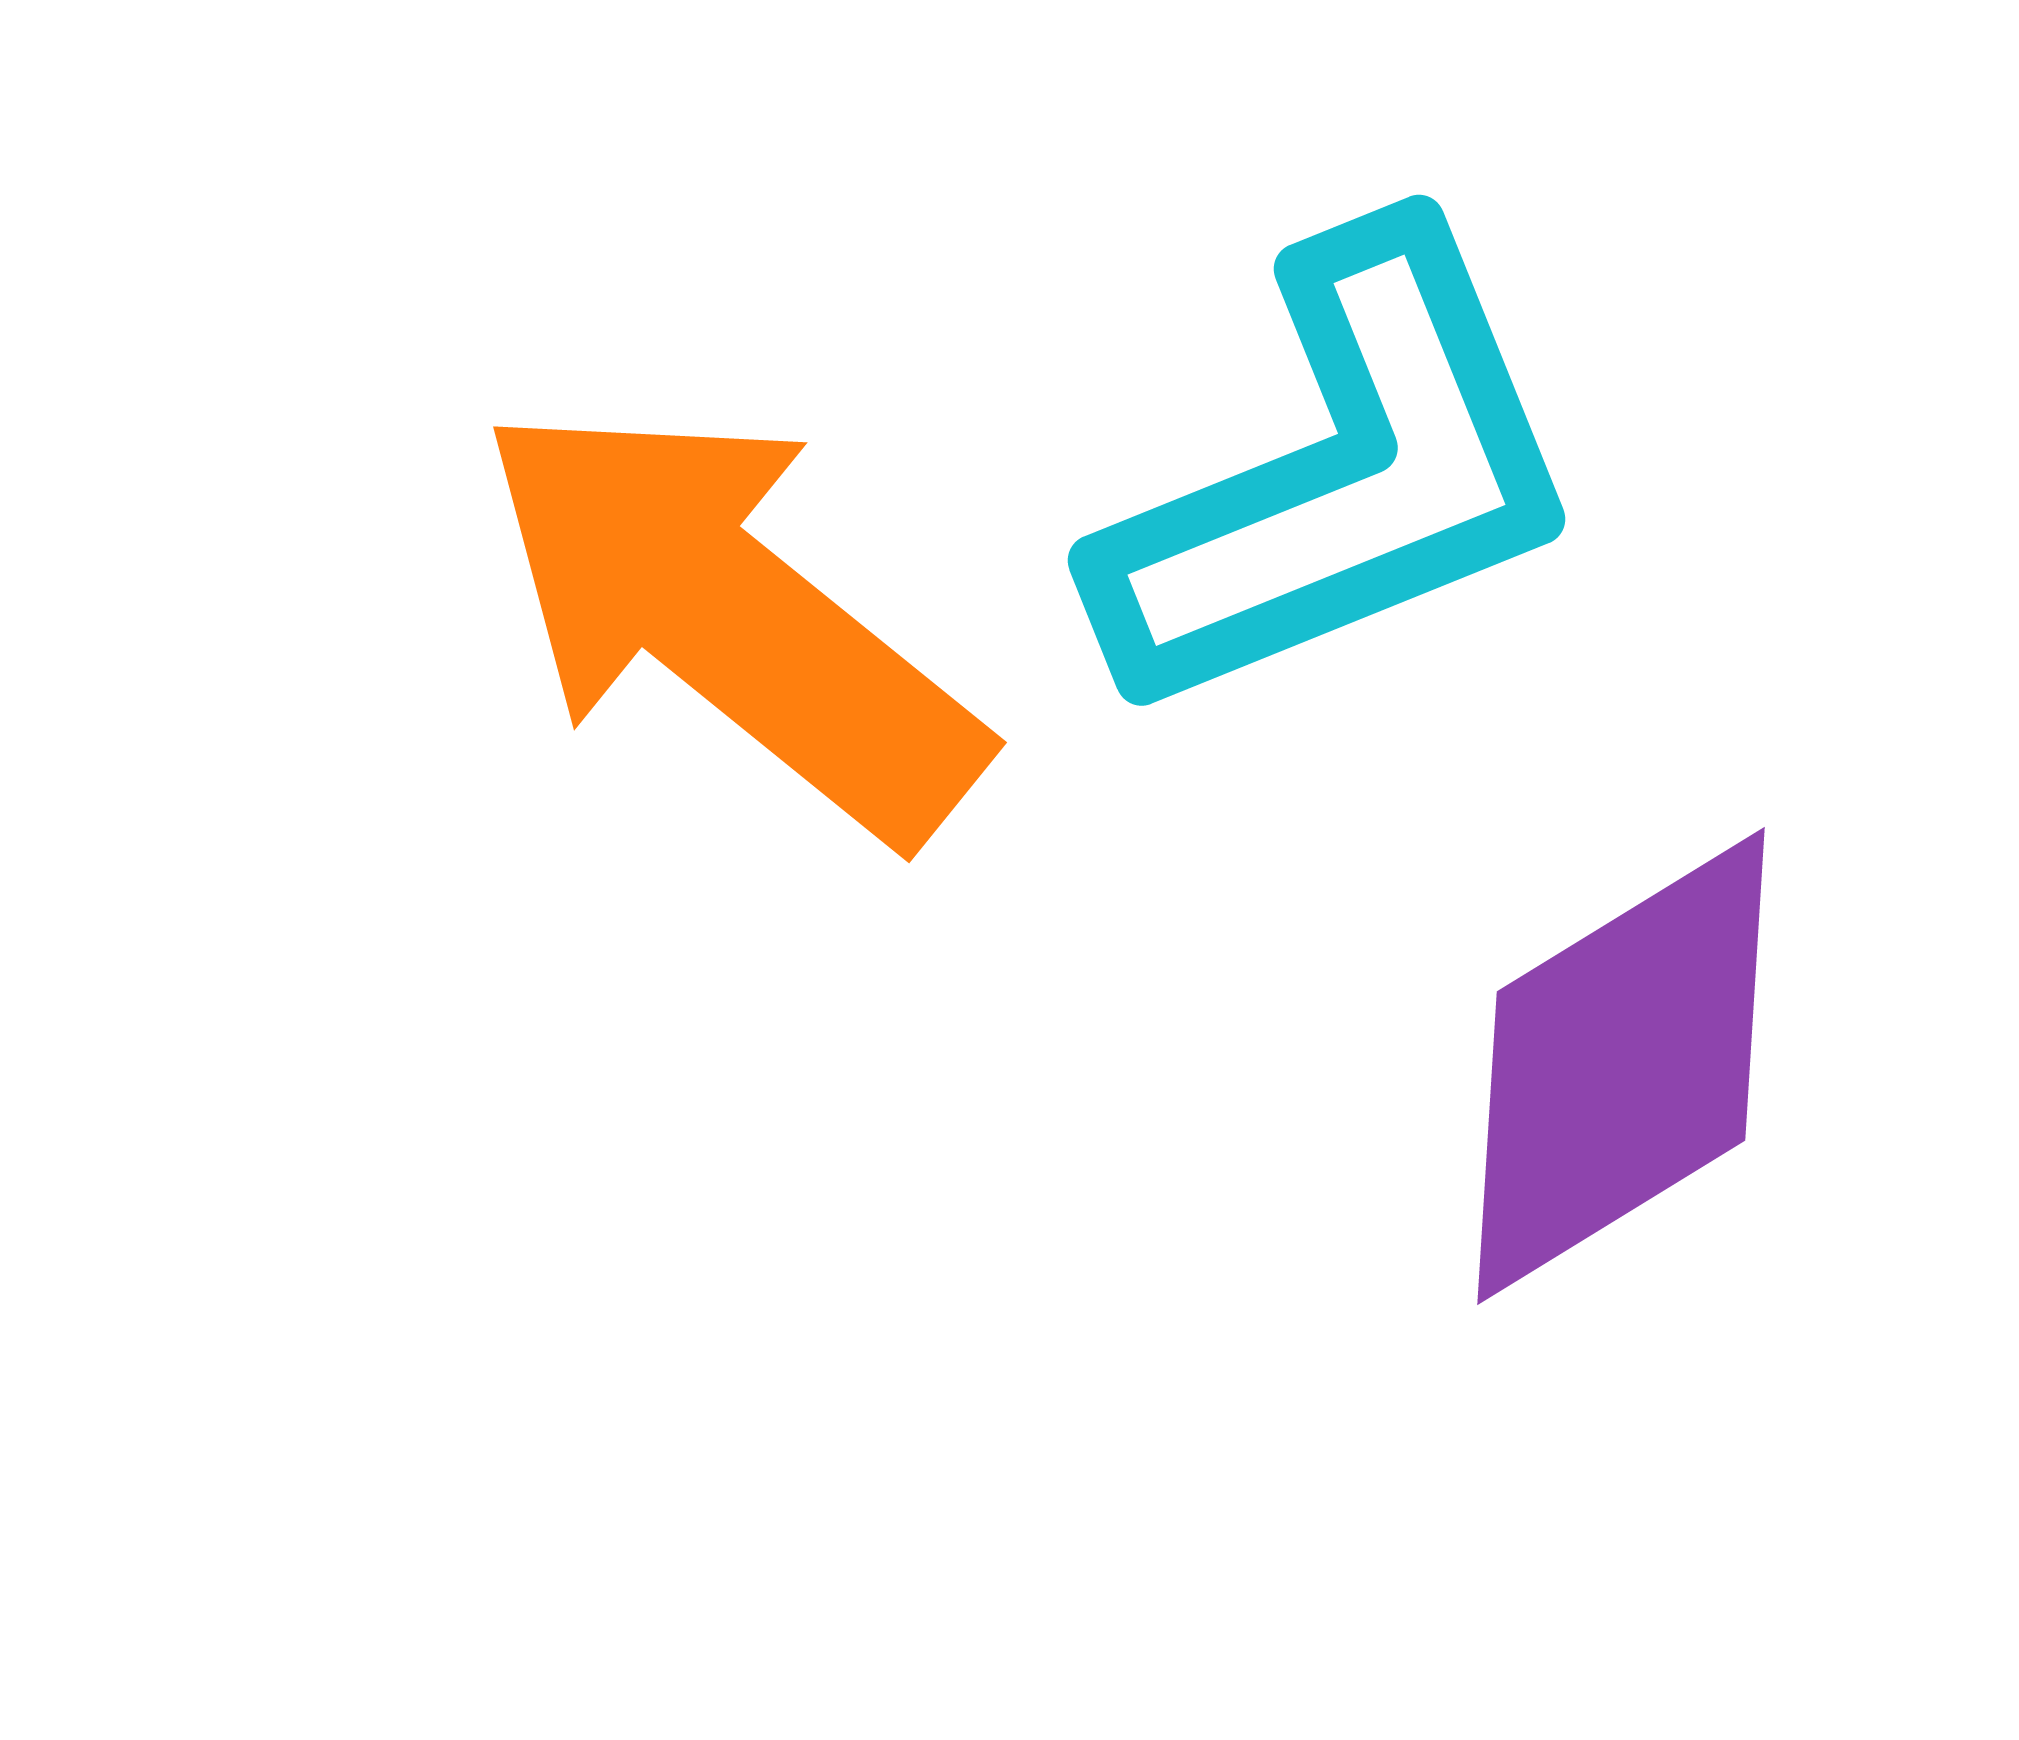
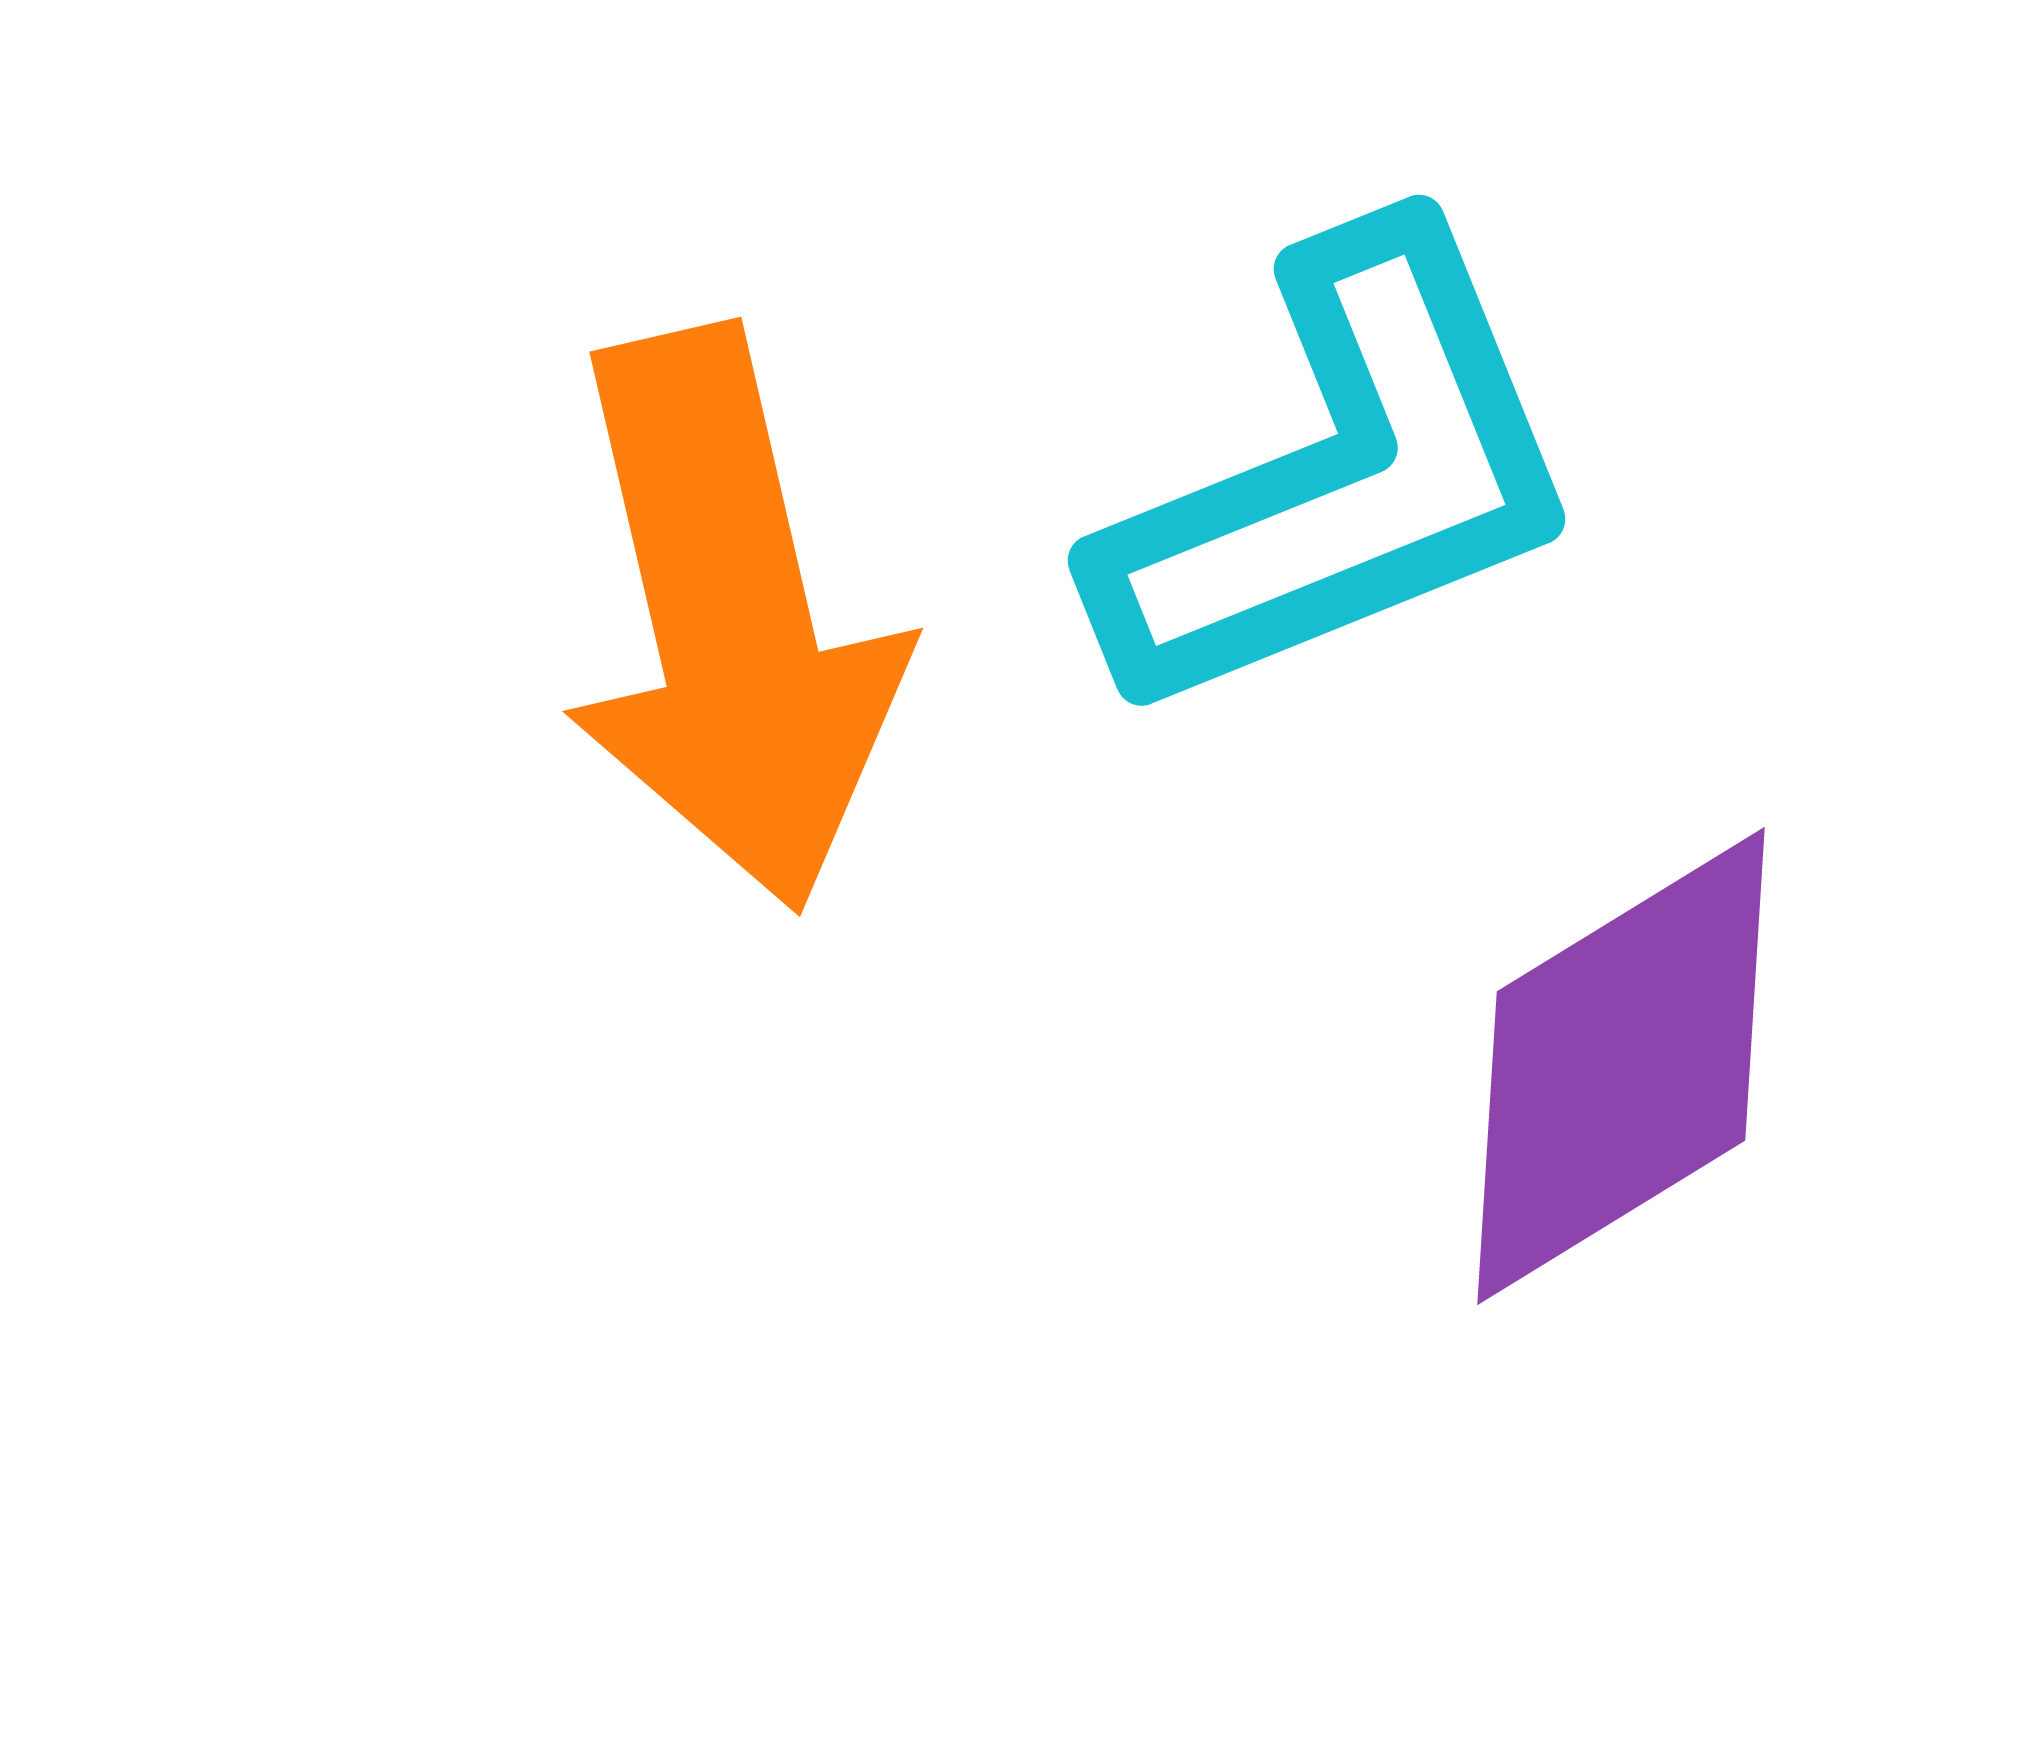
orange arrow: rotated 142 degrees counterclockwise
